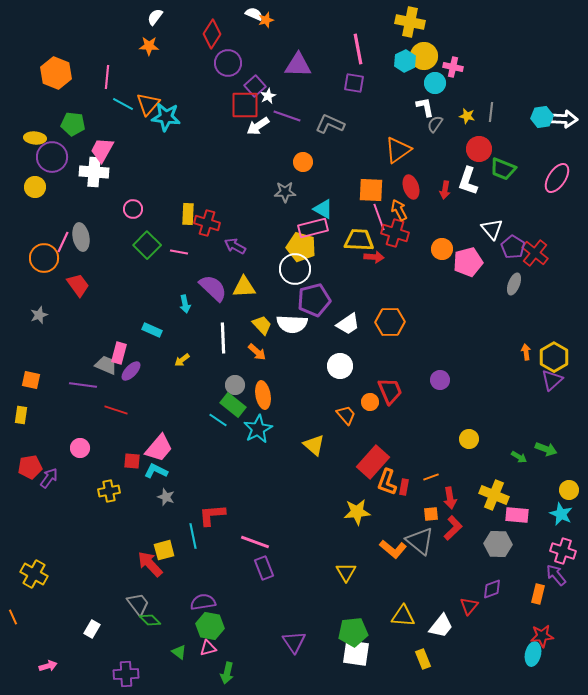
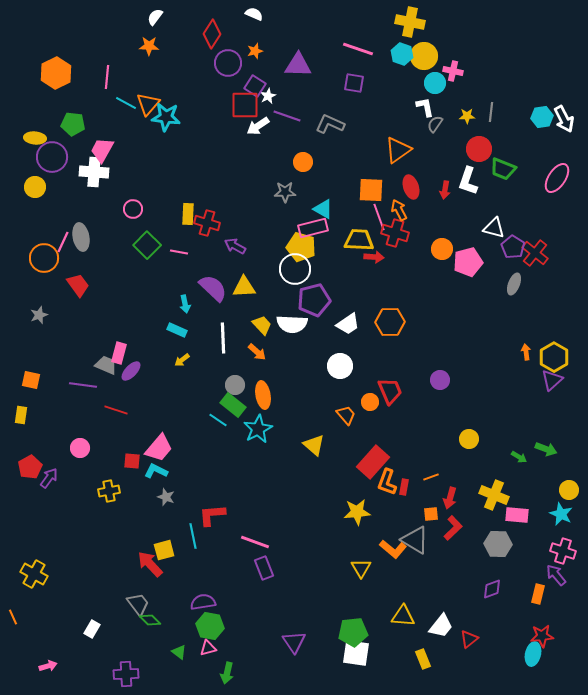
orange star at (266, 20): moved 11 px left, 31 px down
pink line at (358, 49): rotated 60 degrees counterclockwise
cyan hexagon at (405, 61): moved 3 px left, 7 px up; rotated 15 degrees counterclockwise
pink cross at (453, 67): moved 4 px down
orange hexagon at (56, 73): rotated 12 degrees clockwise
purple square at (255, 86): rotated 15 degrees counterclockwise
cyan line at (123, 104): moved 3 px right, 1 px up
yellow star at (467, 116): rotated 14 degrees counterclockwise
white arrow at (564, 119): rotated 60 degrees clockwise
white triangle at (492, 229): moved 2 px right, 1 px up; rotated 35 degrees counterclockwise
cyan rectangle at (152, 330): moved 25 px right
red pentagon at (30, 467): rotated 20 degrees counterclockwise
red arrow at (450, 498): rotated 25 degrees clockwise
gray triangle at (420, 541): moved 5 px left, 1 px up; rotated 8 degrees counterclockwise
yellow triangle at (346, 572): moved 15 px right, 4 px up
red triangle at (469, 606): moved 33 px down; rotated 12 degrees clockwise
